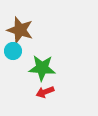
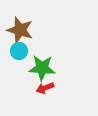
cyan circle: moved 6 px right
red arrow: moved 4 px up
